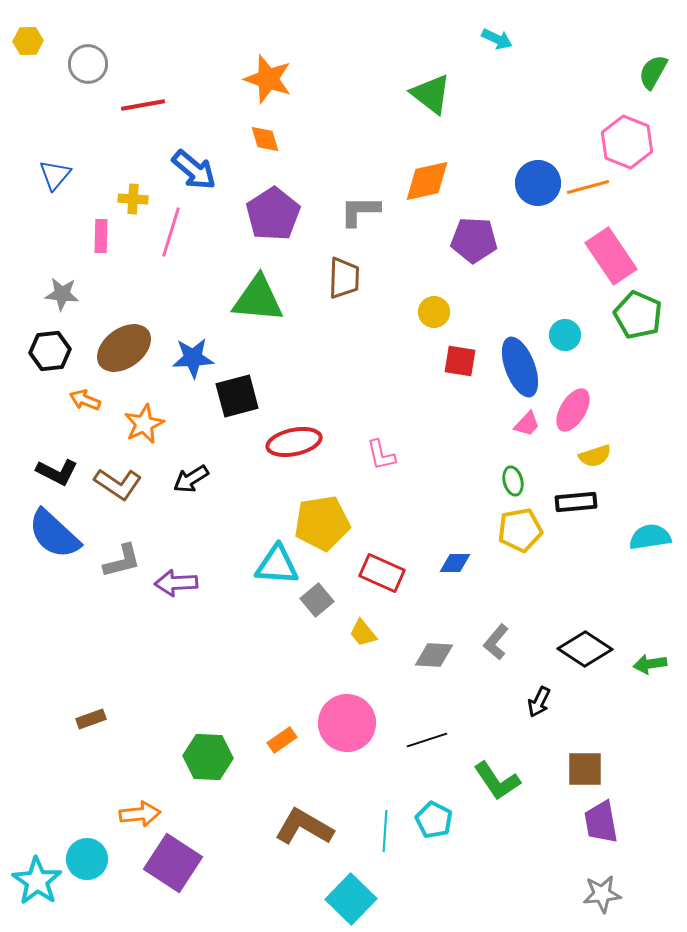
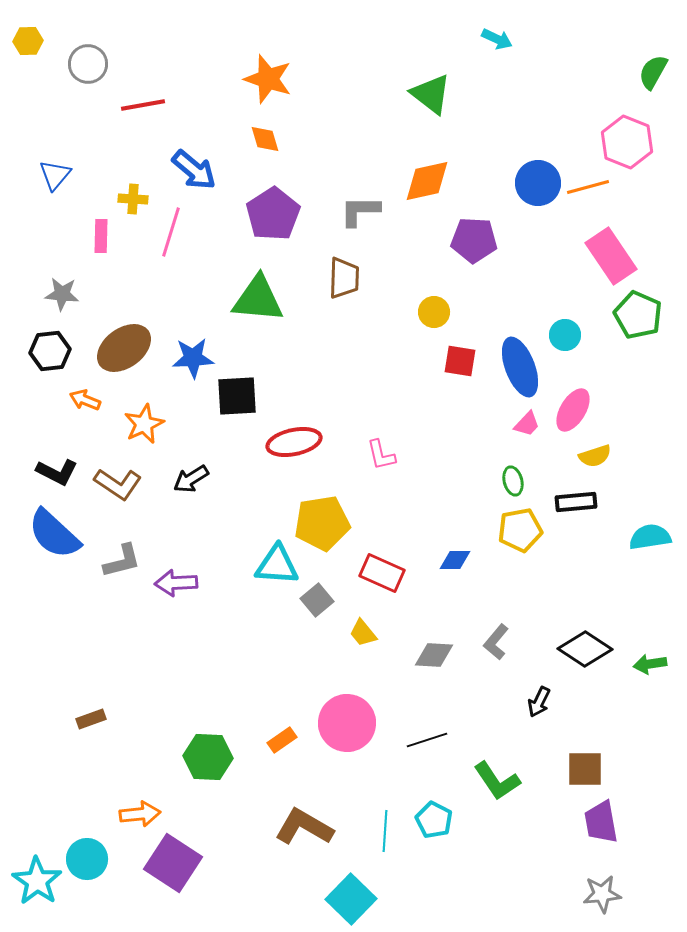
black square at (237, 396): rotated 12 degrees clockwise
blue diamond at (455, 563): moved 3 px up
